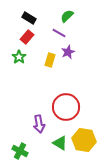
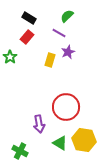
green star: moved 9 px left
